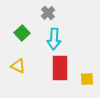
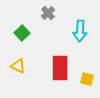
cyan arrow: moved 26 px right, 8 px up
yellow square: rotated 16 degrees clockwise
